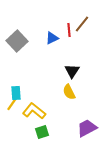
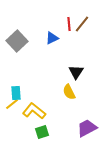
red line: moved 6 px up
black triangle: moved 4 px right, 1 px down
yellow line: rotated 16 degrees clockwise
